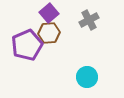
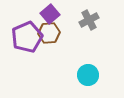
purple square: moved 1 px right, 1 px down
purple pentagon: moved 8 px up
cyan circle: moved 1 px right, 2 px up
